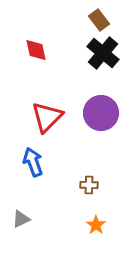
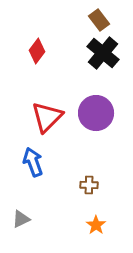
red diamond: moved 1 px right, 1 px down; rotated 50 degrees clockwise
purple circle: moved 5 px left
